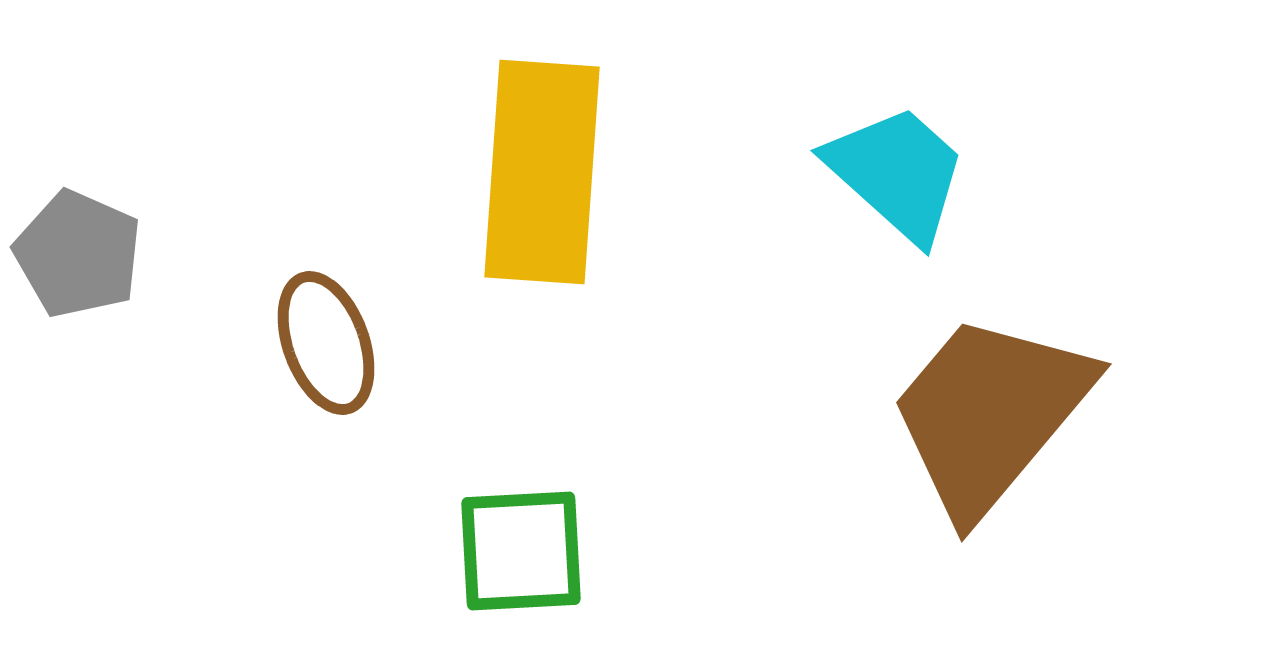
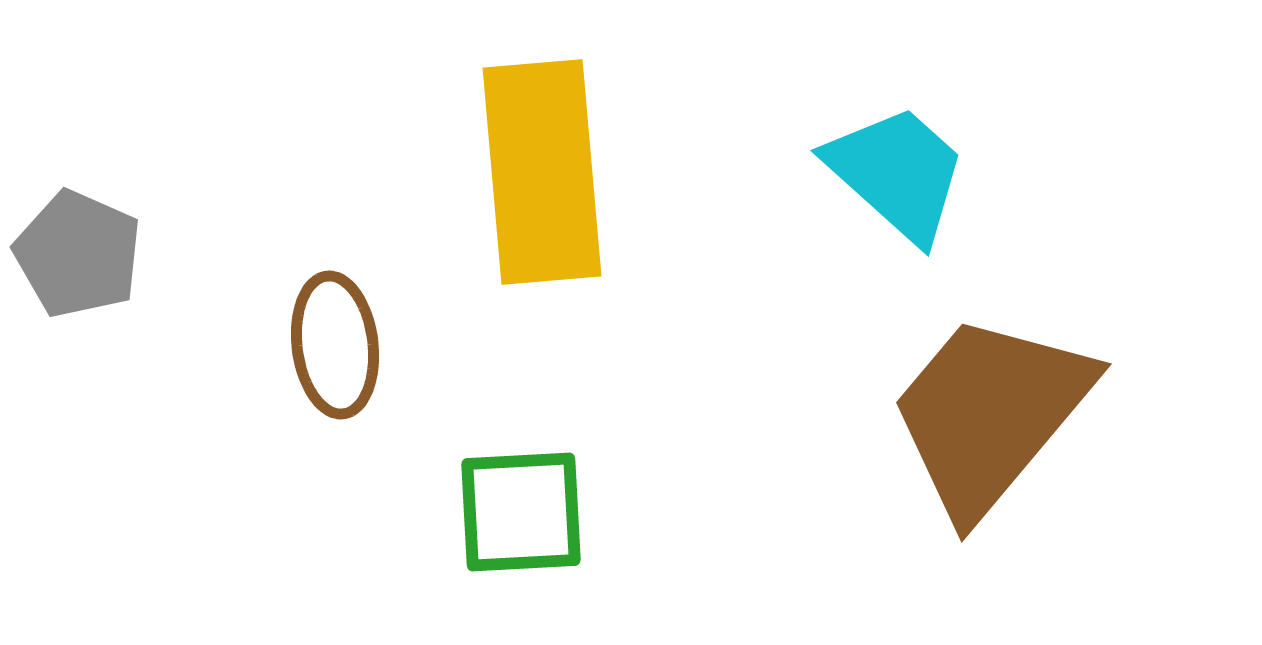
yellow rectangle: rotated 9 degrees counterclockwise
brown ellipse: moved 9 px right, 2 px down; rotated 13 degrees clockwise
green square: moved 39 px up
